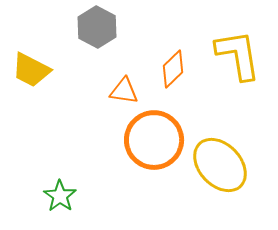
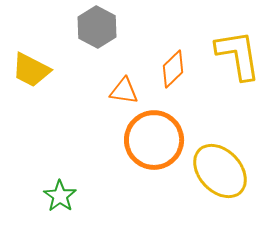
yellow ellipse: moved 6 px down
